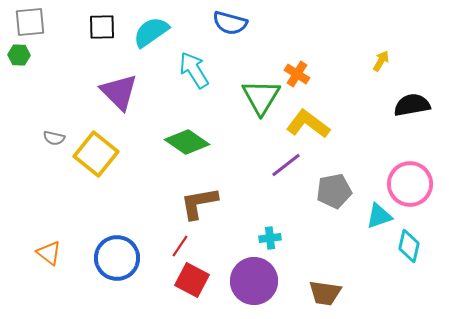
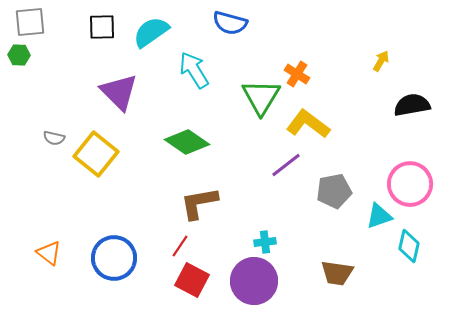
cyan cross: moved 5 px left, 4 px down
blue circle: moved 3 px left
brown trapezoid: moved 12 px right, 20 px up
